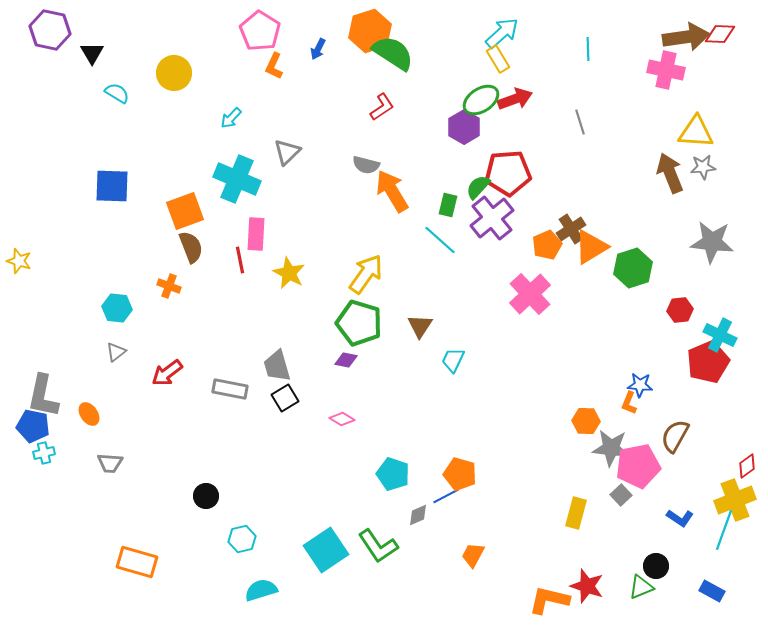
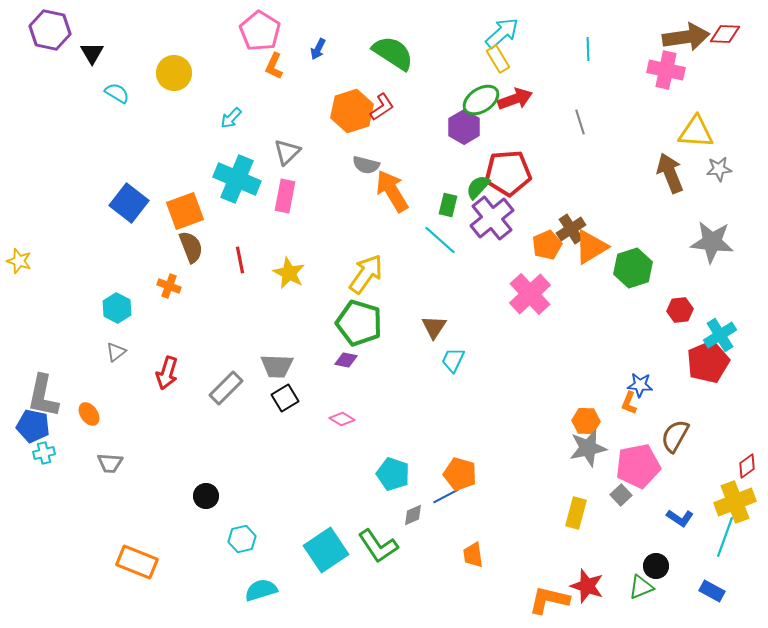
orange hexagon at (370, 31): moved 18 px left, 80 px down
red diamond at (720, 34): moved 5 px right
gray star at (703, 167): moved 16 px right, 2 px down
blue square at (112, 186): moved 17 px right, 17 px down; rotated 36 degrees clockwise
pink rectangle at (256, 234): moved 29 px right, 38 px up; rotated 8 degrees clockwise
cyan hexagon at (117, 308): rotated 20 degrees clockwise
brown triangle at (420, 326): moved 14 px right, 1 px down
cyan cross at (720, 335): rotated 32 degrees clockwise
gray trapezoid at (277, 366): rotated 72 degrees counterclockwise
red arrow at (167, 373): rotated 36 degrees counterclockwise
gray rectangle at (230, 389): moved 4 px left, 1 px up; rotated 56 degrees counterclockwise
gray star at (611, 448): moved 23 px left; rotated 18 degrees counterclockwise
yellow cross at (735, 500): moved 2 px down
gray diamond at (418, 515): moved 5 px left
cyan line at (724, 530): moved 1 px right, 7 px down
orange trapezoid at (473, 555): rotated 36 degrees counterclockwise
orange rectangle at (137, 562): rotated 6 degrees clockwise
